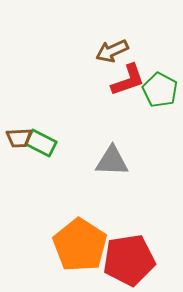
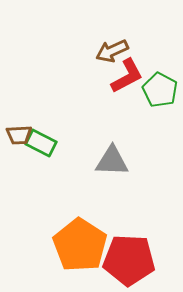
red L-shape: moved 1 px left, 4 px up; rotated 9 degrees counterclockwise
brown trapezoid: moved 3 px up
red pentagon: rotated 12 degrees clockwise
